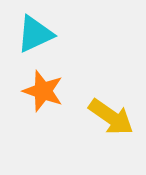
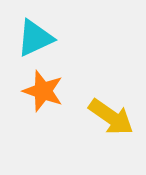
cyan triangle: moved 4 px down
